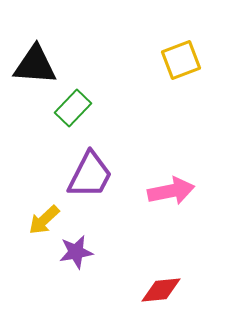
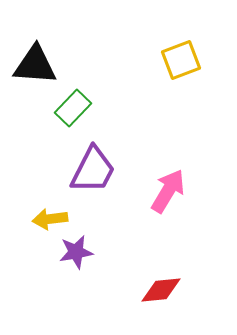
purple trapezoid: moved 3 px right, 5 px up
pink arrow: moved 3 px left; rotated 48 degrees counterclockwise
yellow arrow: moved 6 px right, 1 px up; rotated 36 degrees clockwise
